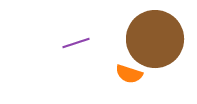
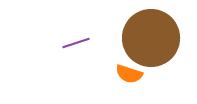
brown circle: moved 4 px left, 1 px up
